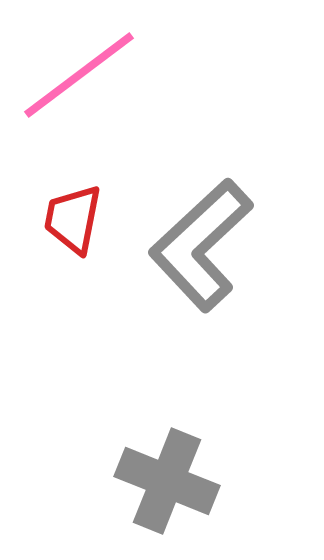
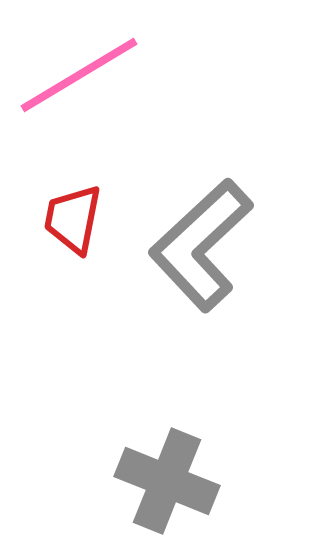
pink line: rotated 6 degrees clockwise
